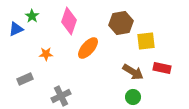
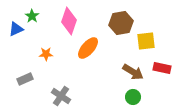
gray cross: rotated 30 degrees counterclockwise
